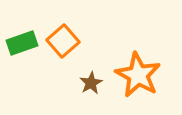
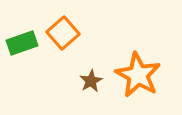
orange square: moved 8 px up
brown star: moved 2 px up
